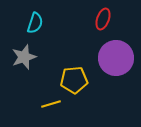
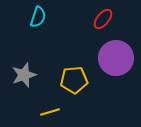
red ellipse: rotated 20 degrees clockwise
cyan semicircle: moved 3 px right, 6 px up
gray star: moved 18 px down
yellow line: moved 1 px left, 8 px down
